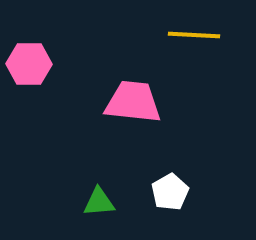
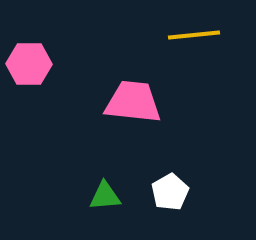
yellow line: rotated 9 degrees counterclockwise
green triangle: moved 6 px right, 6 px up
